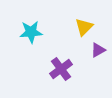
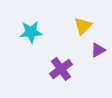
yellow triangle: moved 1 px left, 1 px up
